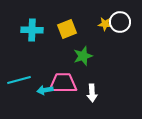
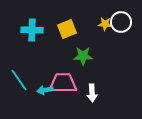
white circle: moved 1 px right
green star: rotated 18 degrees clockwise
cyan line: rotated 70 degrees clockwise
